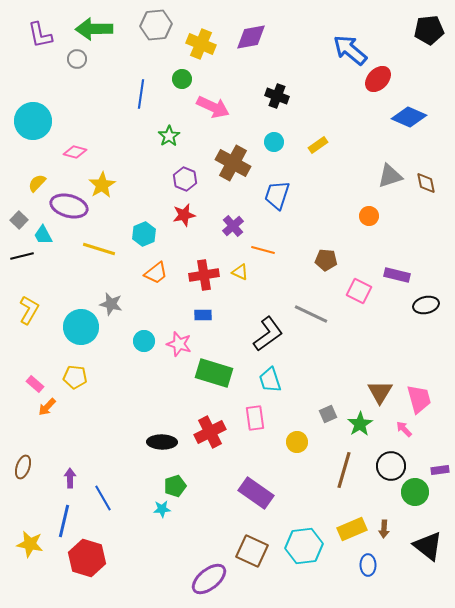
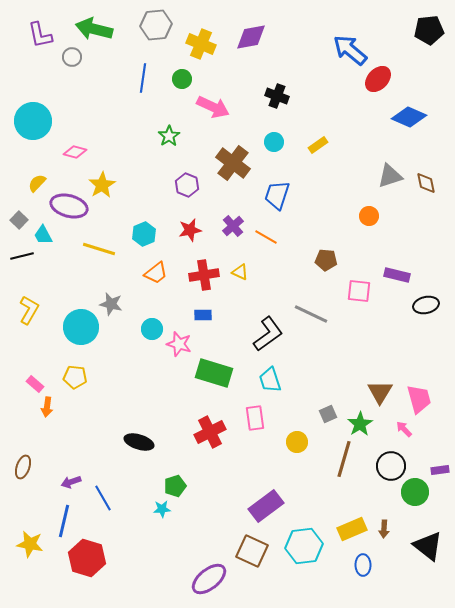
green arrow at (94, 29): rotated 15 degrees clockwise
gray circle at (77, 59): moved 5 px left, 2 px up
blue line at (141, 94): moved 2 px right, 16 px up
brown cross at (233, 163): rotated 8 degrees clockwise
purple hexagon at (185, 179): moved 2 px right, 6 px down
red star at (184, 215): moved 6 px right, 15 px down
orange line at (263, 250): moved 3 px right, 13 px up; rotated 15 degrees clockwise
pink square at (359, 291): rotated 20 degrees counterclockwise
cyan circle at (144, 341): moved 8 px right, 12 px up
orange arrow at (47, 407): rotated 36 degrees counterclockwise
black ellipse at (162, 442): moved 23 px left; rotated 16 degrees clockwise
brown line at (344, 470): moved 11 px up
purple arrow at (70, 478): moved 1 px right, 4 px down; rotated 108 degrees counterclockwise
purple rectangle at (256, 493): moved 10 px right, 13 px down; rotated 72 degrees counterclockwise
blue ellipse at (368, 565): moved 5 px left
